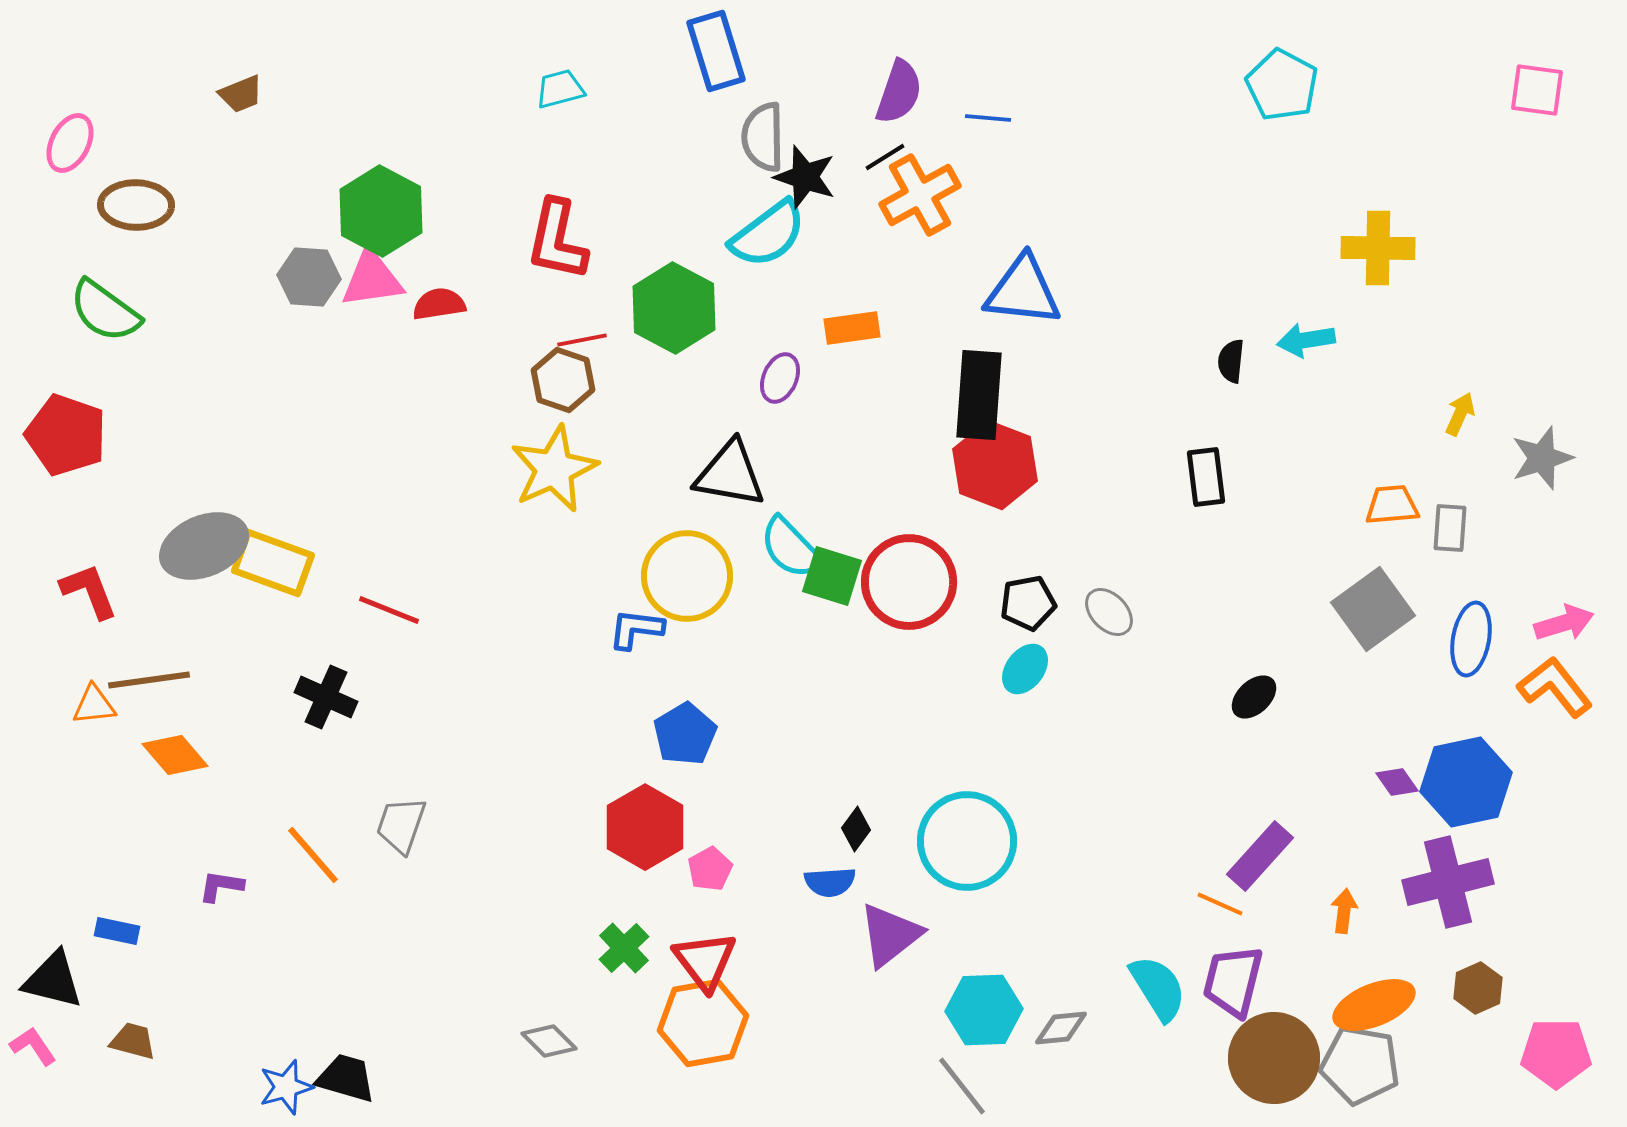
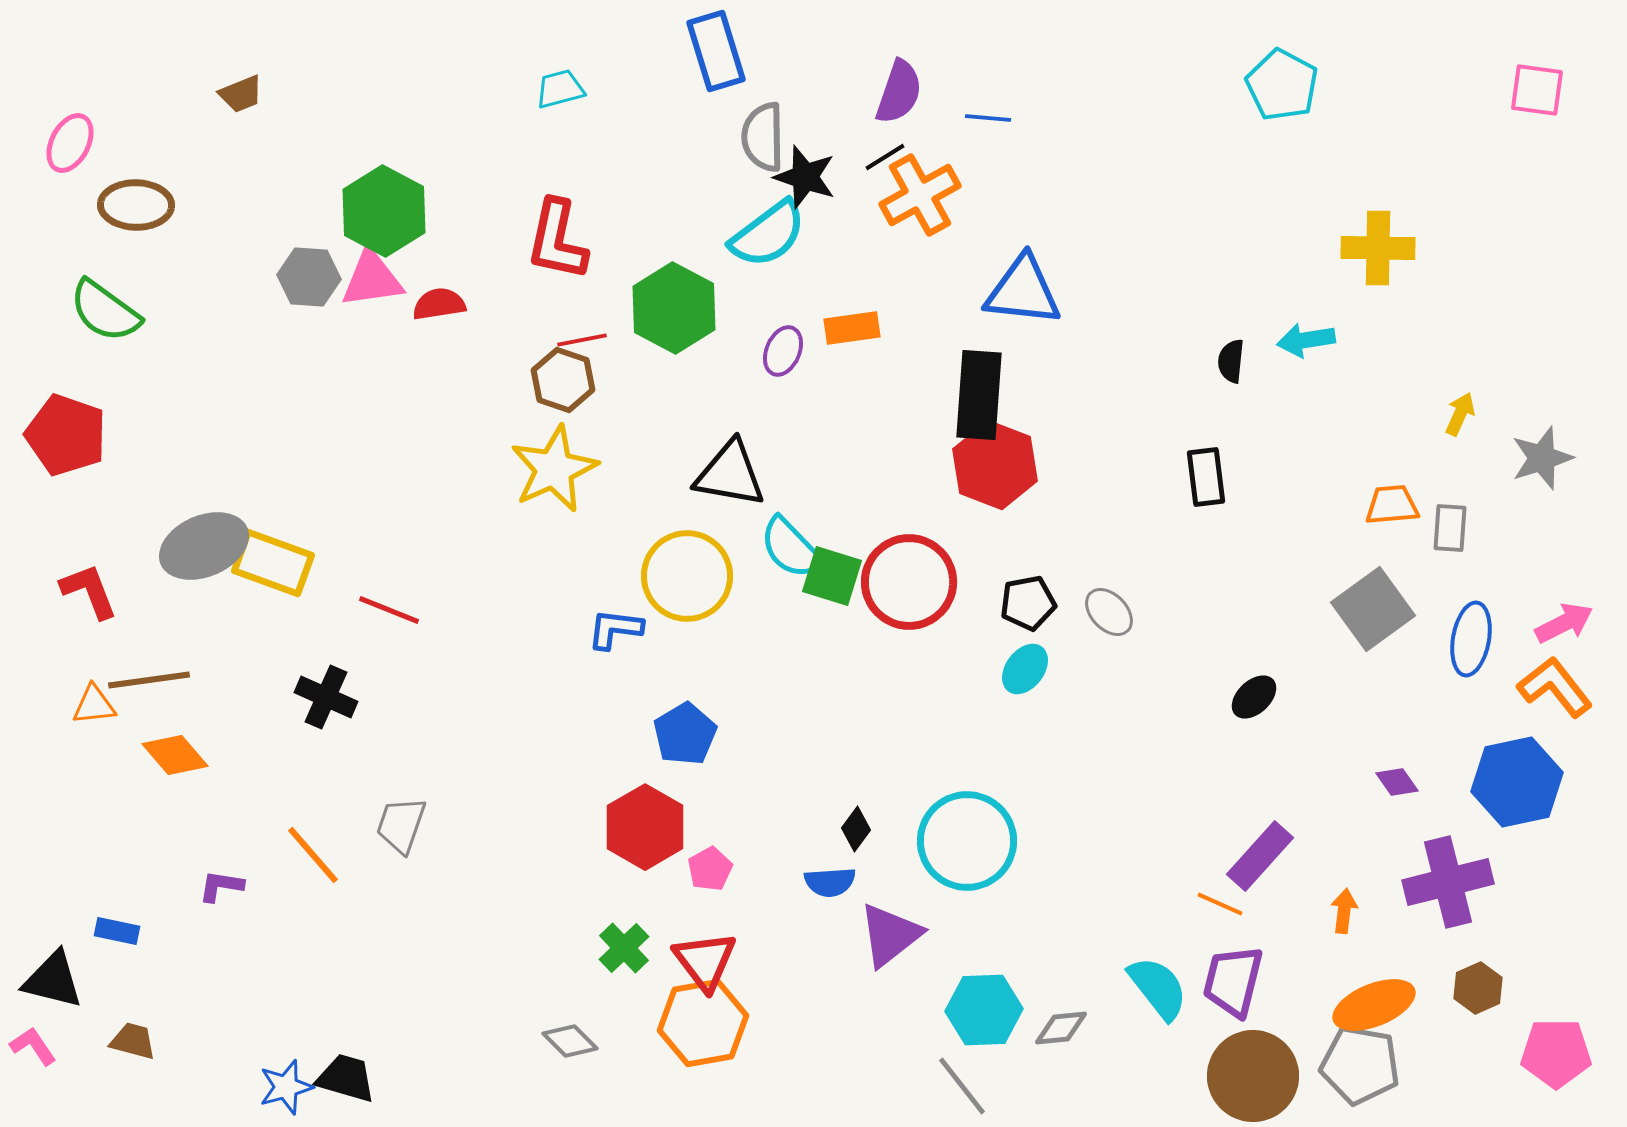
green hexagon at (381, 211): moved 3 px right
purple ellipse at (780, 378): moved 3 px right, 27 px up
pink arrow at (1564, 623): rotated 10 degrees counterclockwise
blue L-shape at (636, 629): moved 21 px left
blue hexagon at (1466, 782): moved 51 px right
cyan semicircle at (1158, 988): rotated 6 degrees counterclockwise
gray diamond at (549, 1041): moved 21 px right
brown circle at (1274, 1058): moved 21 px left, 18 px down
